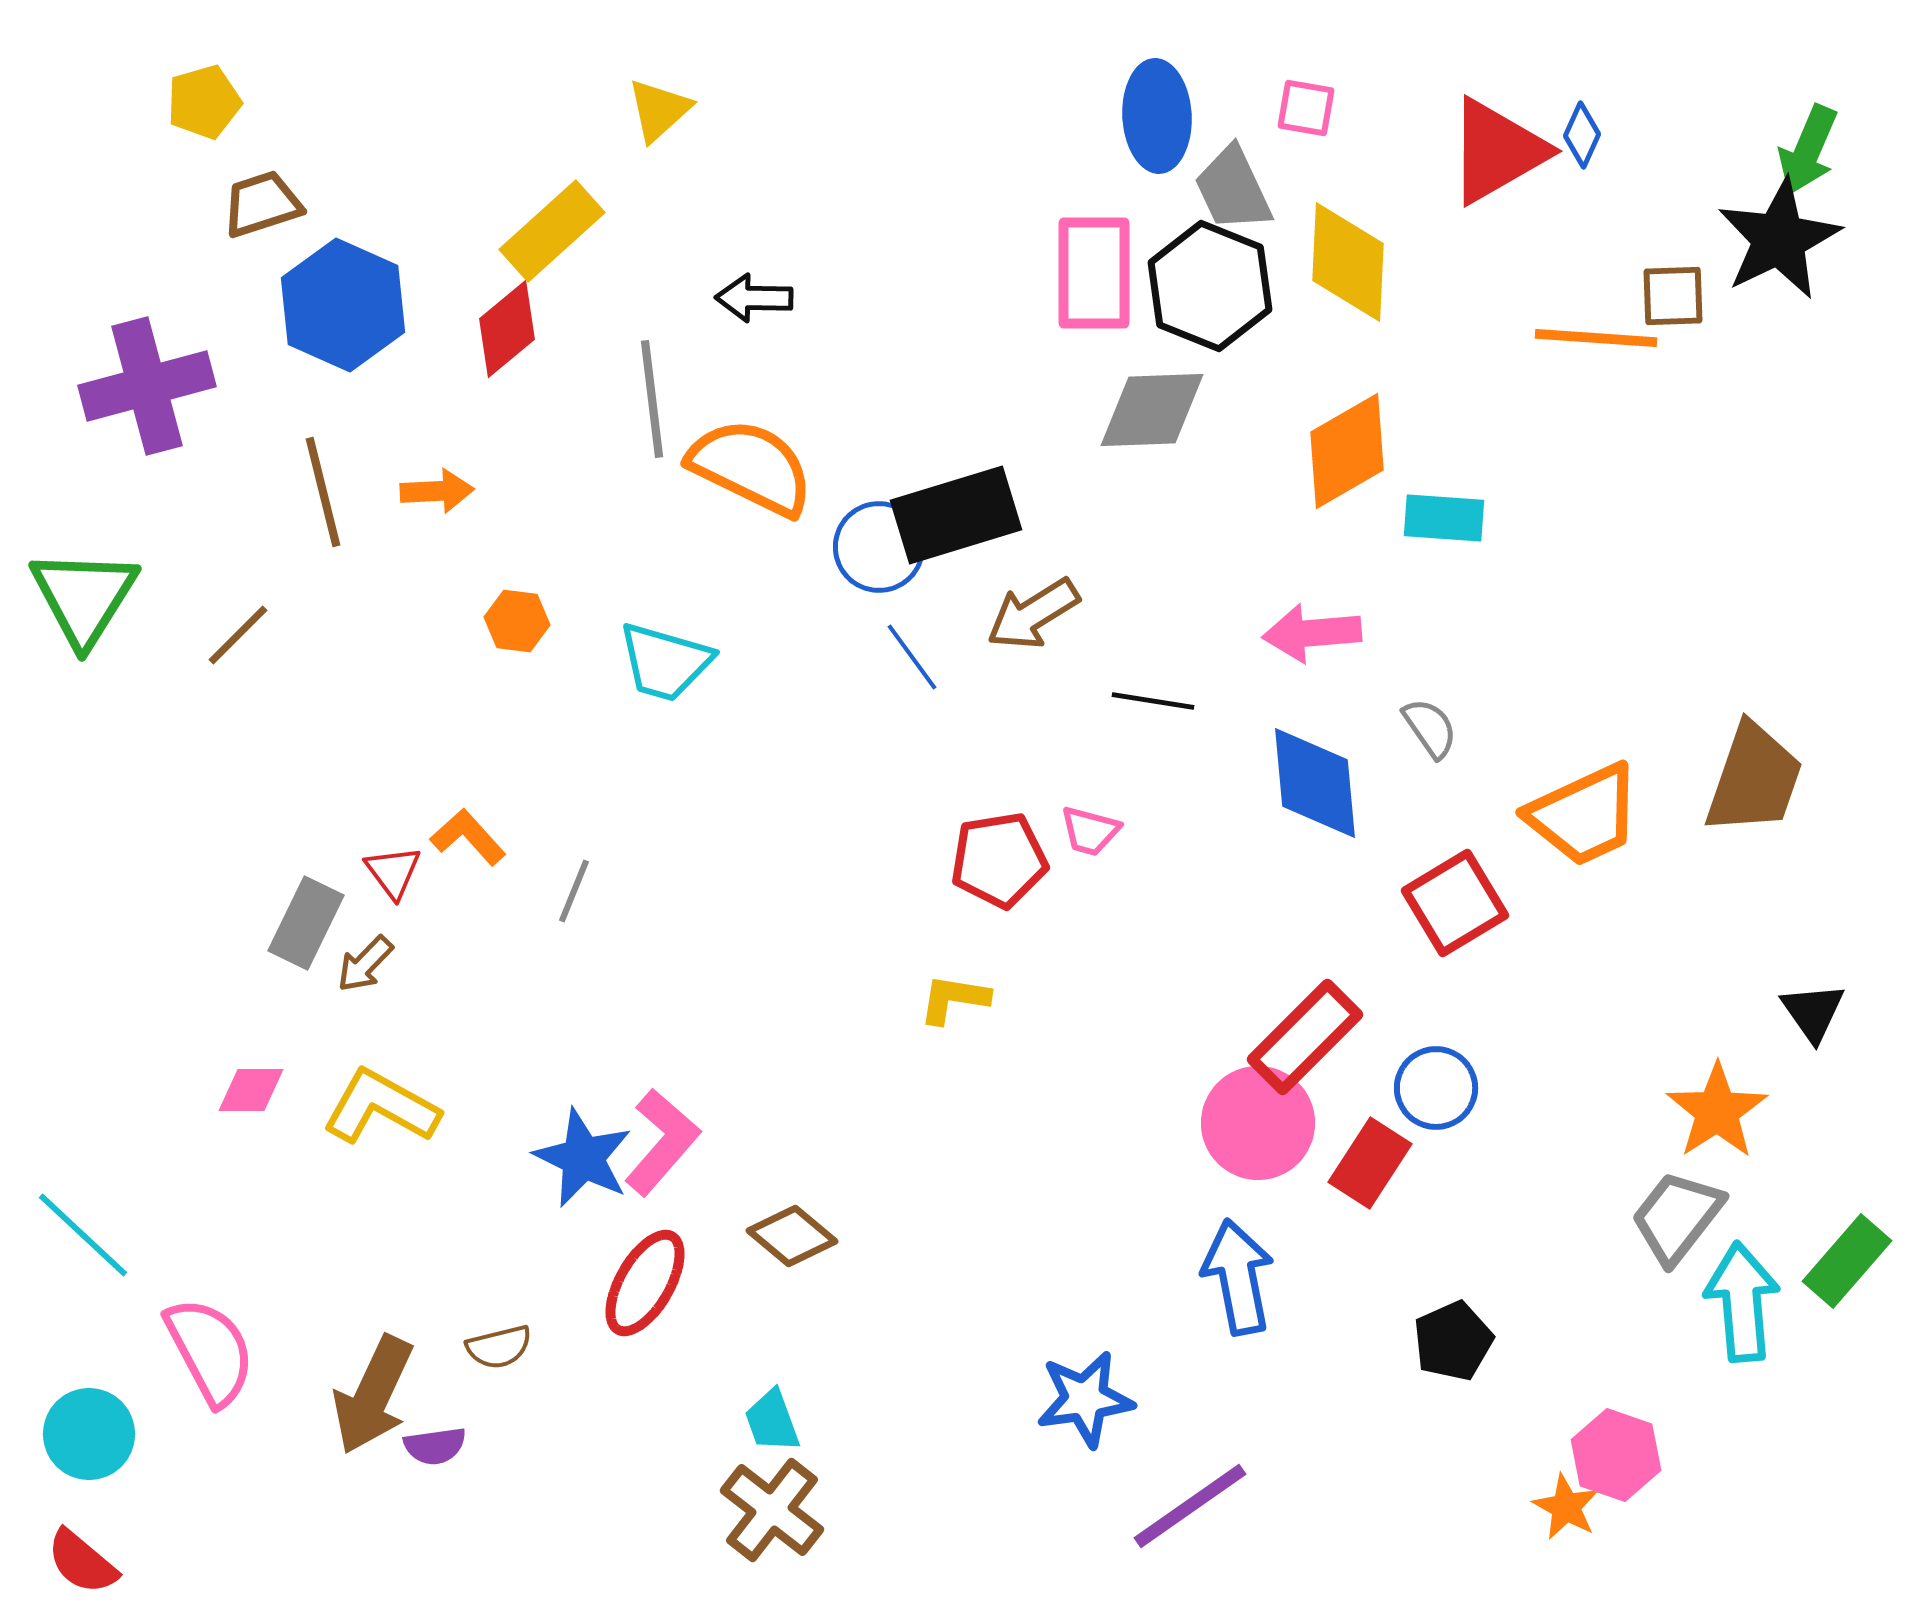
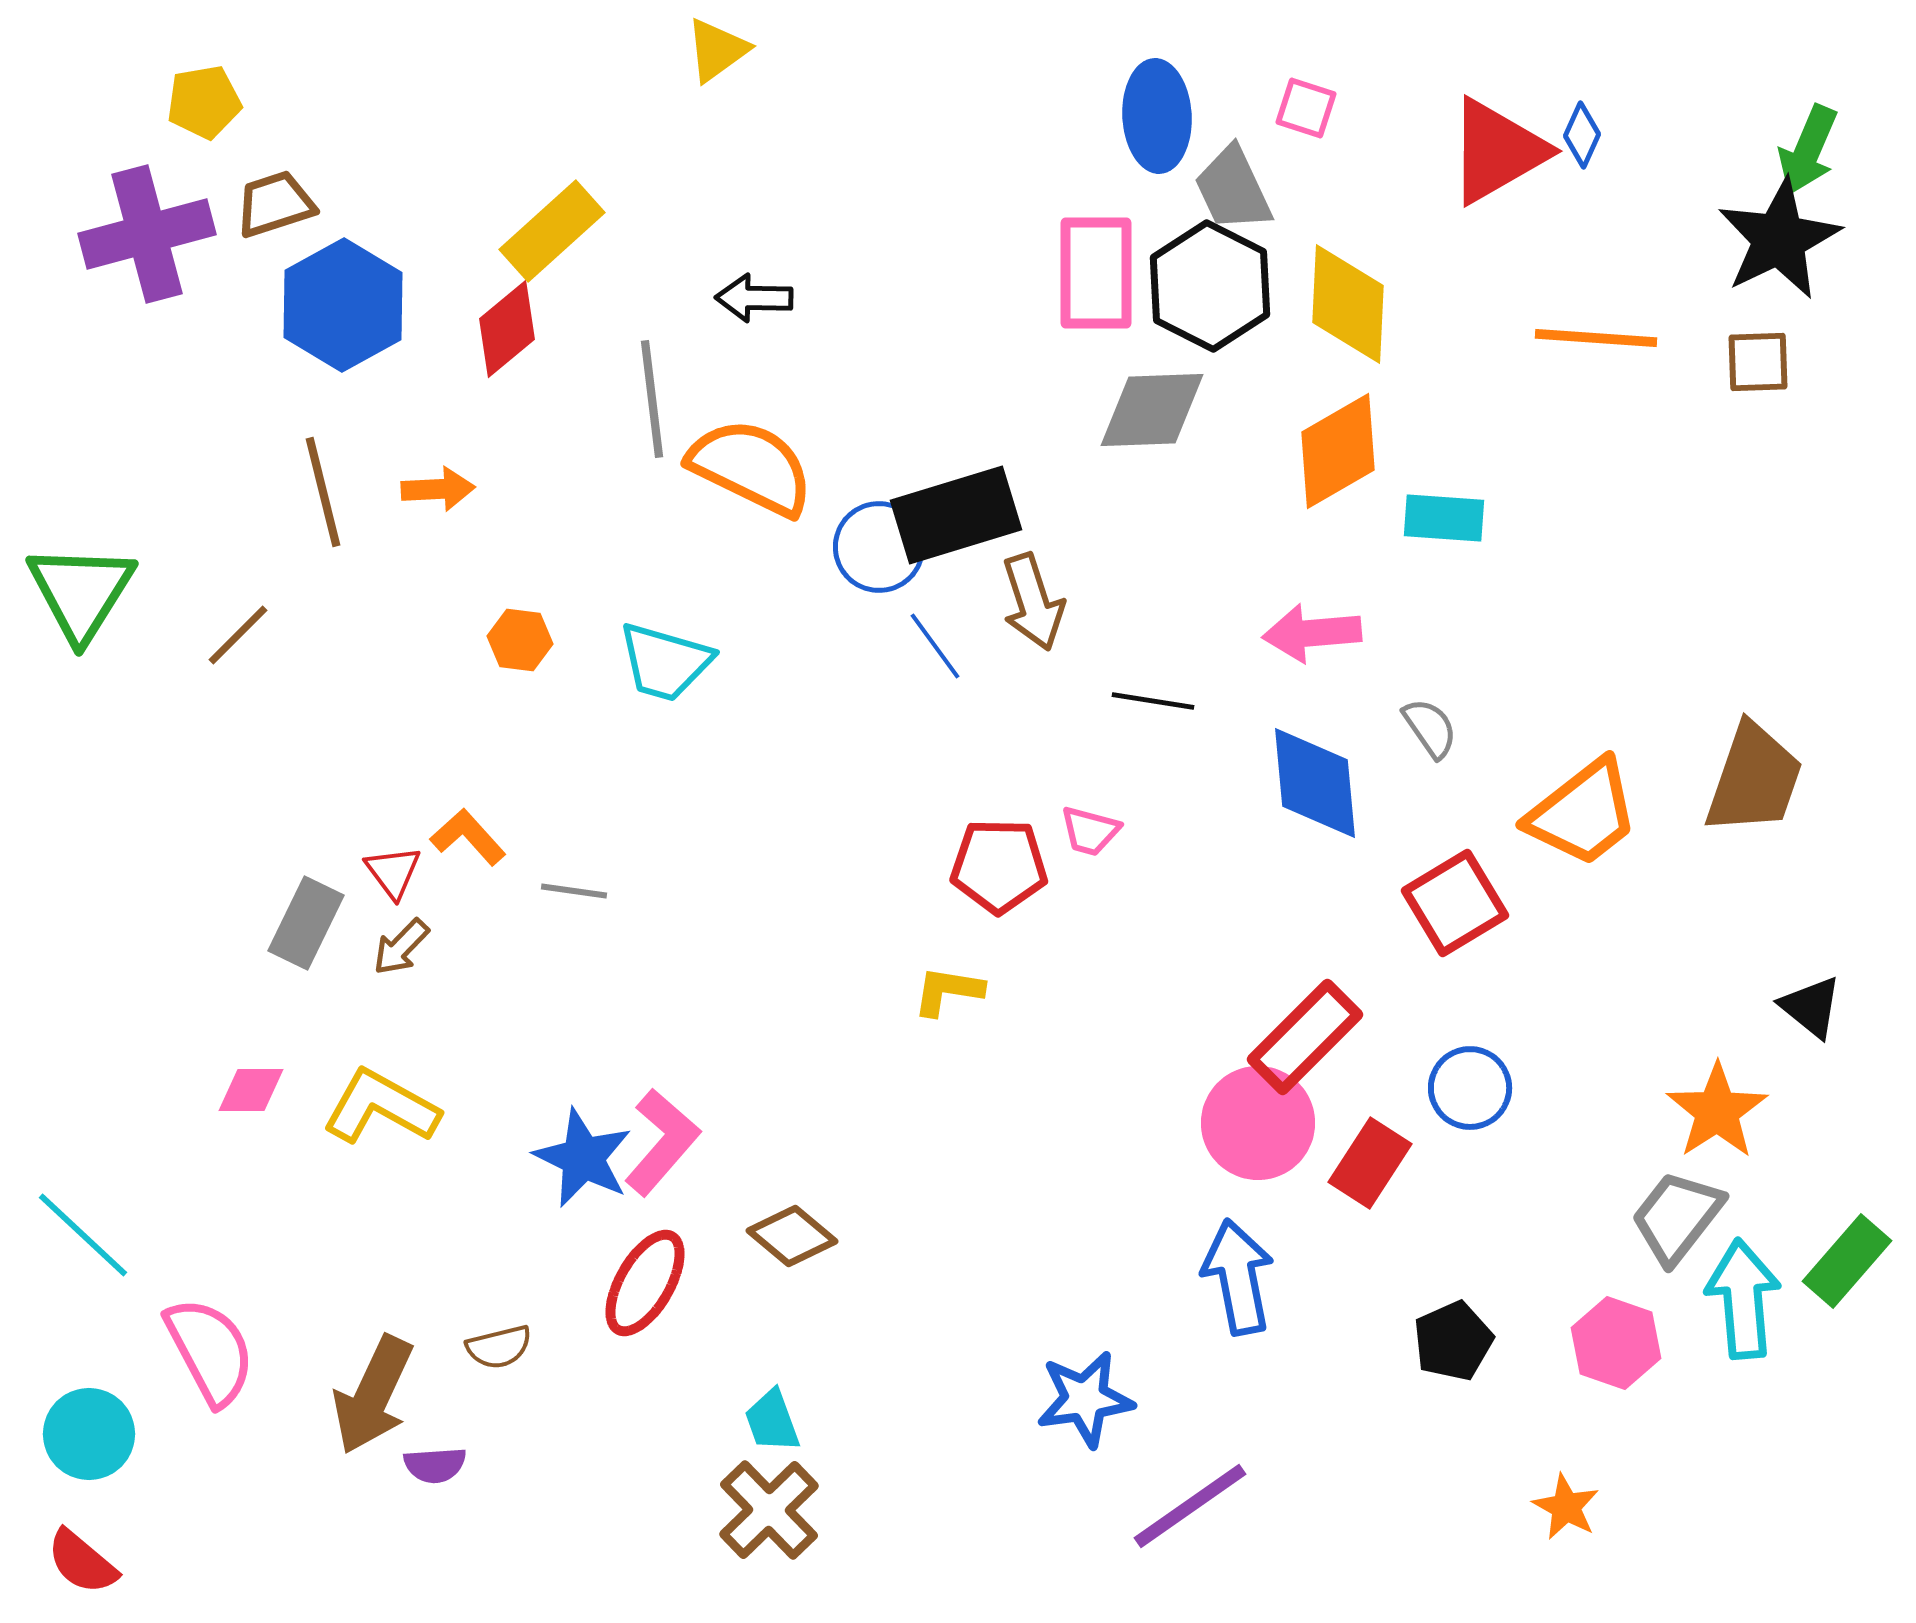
yellow pentagon at (204, 102): rotated 6 degrees clockwise
pink square at (1306, 108): rotated 8 degrees clockwise
yellow triangle at (659, 110): moved 58 px right, 60 px up; rotated 6 degrees clockwise
brown trapezoid at (262, 204): moved 13 px right
yellow diamond at (1348, 262): moved 42 px down
pink rectangle at (1094, 273): moved 2 px right
black hexagon at (1210, 286): rotated 5 degrees clockwise
brown square at (1673, 296): moved 85 px right, 66 px down
blue hexagon at (343, 305): rotated 7 degrees clockwise
purple cross at (147, 386): moved 152 px up
orange diamond at (1347, 451): moved 9 px left
orange arrow at (437, 491): moved 1 px right, 2 px up
green triangle at (84, 597): moved 3 px left, 5 px up
brown arrow at (1033, 614): moved 12 px up; rotated 76 degrees counterclockwise
orange hexagon at (517, 621): moved 3 px right, 19 px down
blue line at (912, 657): moved 23 px right, 11 px up
orange trapezoid at (1584, 815): moved 1 px left, 2 px up; rotated 13 degrees counterclockwise
red pentagon at (999, 860): moved 6 px down; rotated 10 degrees clockwise
gray line at (574, 891): rotated 76 degrees clockwise
brown arrow at (365, 964): moved 36 px right, 17 px up
yellow L-shape at (954, 999): moved 6 px left, 8 px up
black triangle at (1813, 1012): moved 2 px left, 5 px up; rotated 16 degrees counterclockwise
blue circle at (1436, 1088): moved 34 px right
cyan arrow at (1742, 1302): moved 1 px right, 3 px up
purple semicircle at (435, 1446): moved 19 px down; rotated 4 degrees clockwise
pink hexagon at (1616, 1455): moved 112 px up
brown cross at (772, 1510): moved 3 px left; rotated 8 degrees clockwise
